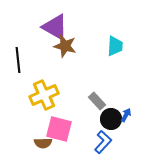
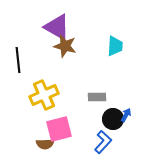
purple triangle: moved 2 px right
gray rectangle: moved 4 px up; rotated 48 degrees counterclockwise
black circle: moved 2 px right
pink square: rotated 28 degrees counterclockwise
brown semicircle: moved 2 px right, 1 px down
